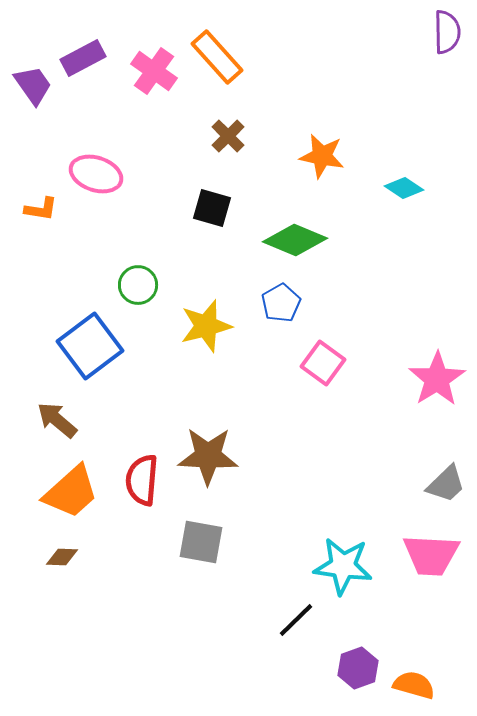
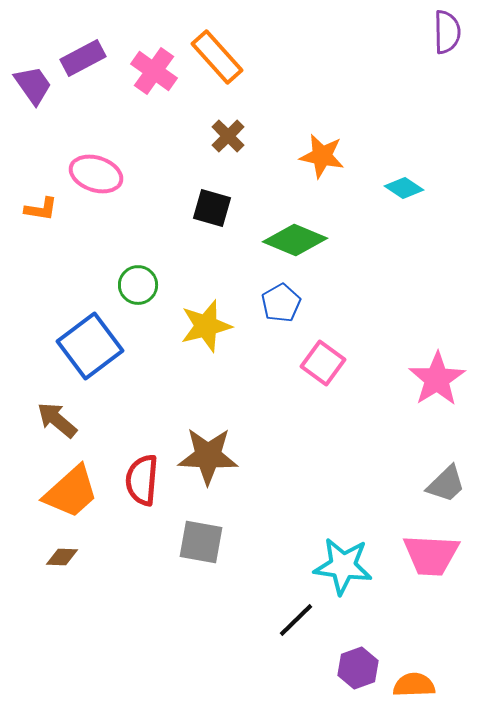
orange semicircle: rotated 18 degrees counterclockwise
